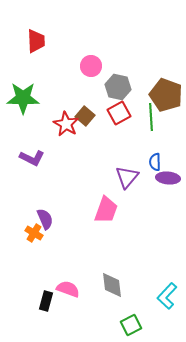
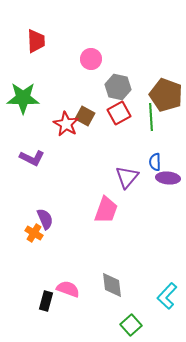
pink circle: moved 7 px up
brown square: rotated 12 degrees counterclockwise
green square: rotated 15 degrees counterclockwise
